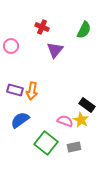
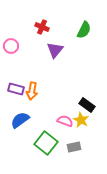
purple rectangle: moved 1 px right, 1 px up
